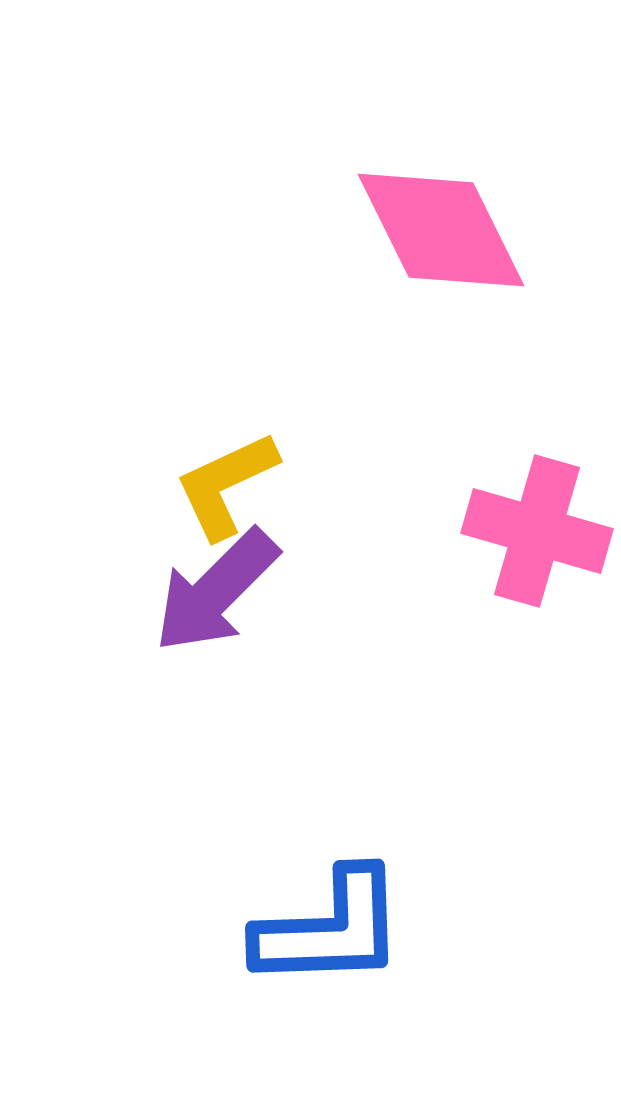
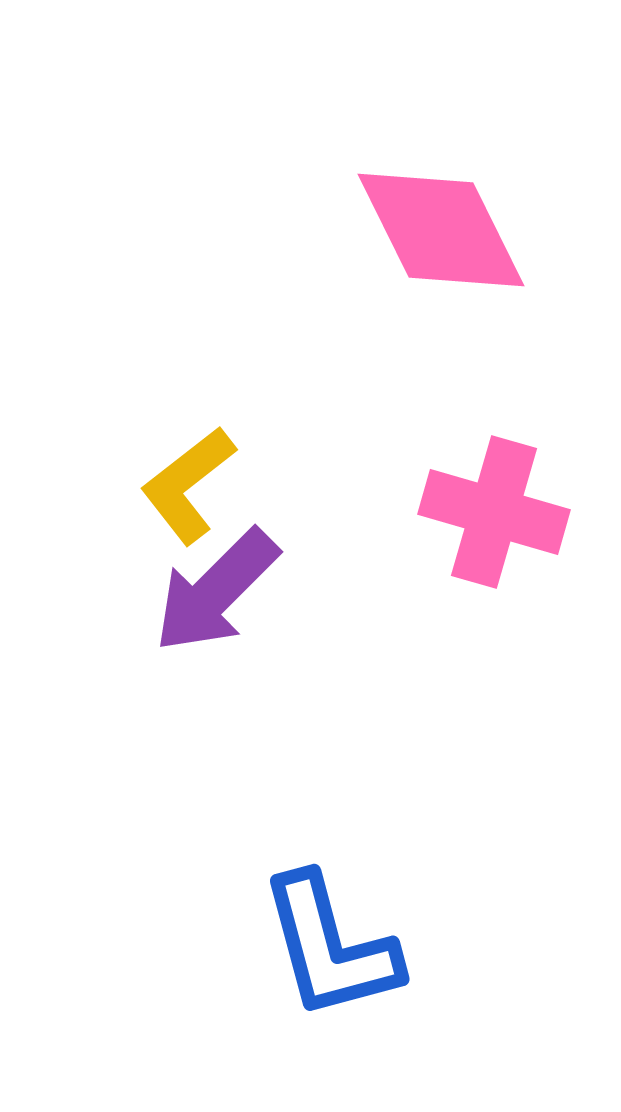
yellow L-shape: moved 38 px left; rotated 13 degrees counterclockwise
pink cross: moved 43 px left, 19 px up
blue L-shape: moved 18 px down; rotated 77 degrees clockwise
